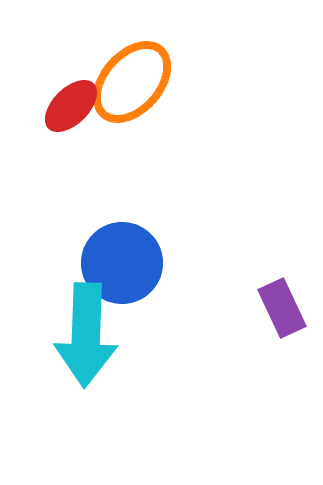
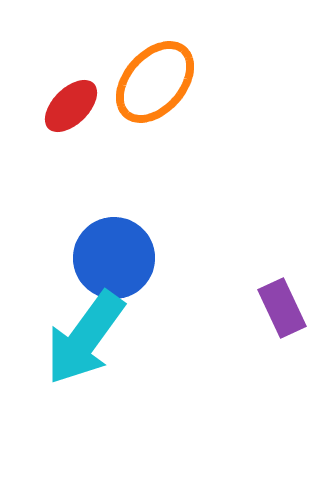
orange ellipse: moved 23 px right
blue circle: moved 8 px left, 5 px up
cyan arrow: moved 1 px left, 3 px down; rotated 34 degrees clockwise
